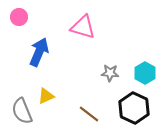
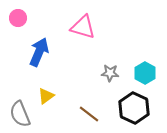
pink circle: moved 1 px left, 1 px down
yellow triangle: rotated 12 degrees counterclockwise
gray semicircle: moved 2 px left, 3 px down
